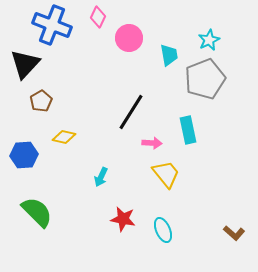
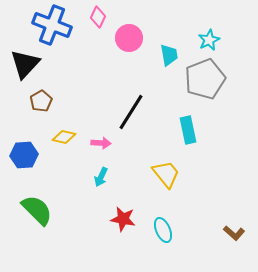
pink arrow: moved 51 px left
green semicircle: moved 2 px up
